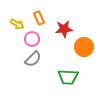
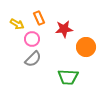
orange circle: moved 2 px right
